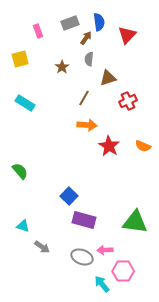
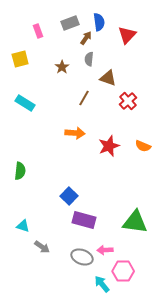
brown triangle: rotated 36 degrees clockwise
red cross: rotated 18 degrees counterclockwise
orange arrow: moved 12 px left, 8 px down
red star: rotated 20 degrees clockwise
green semicircle: rotated 48 degrees clockwise
